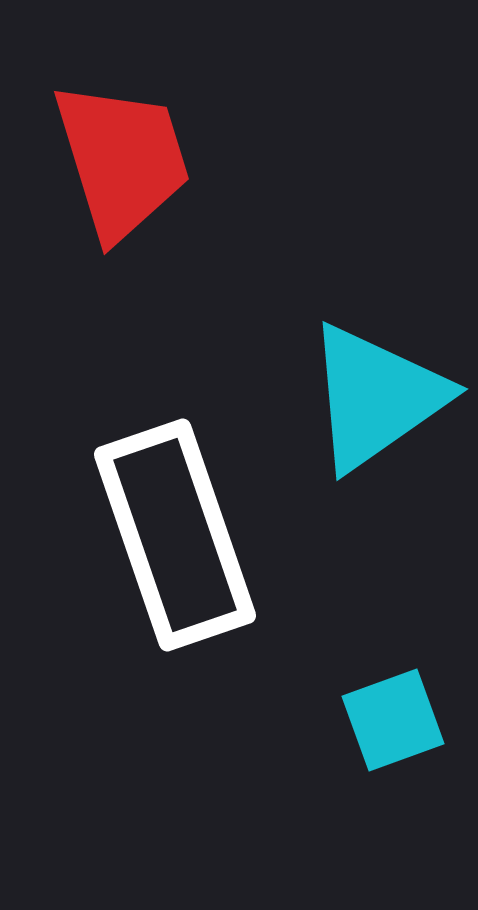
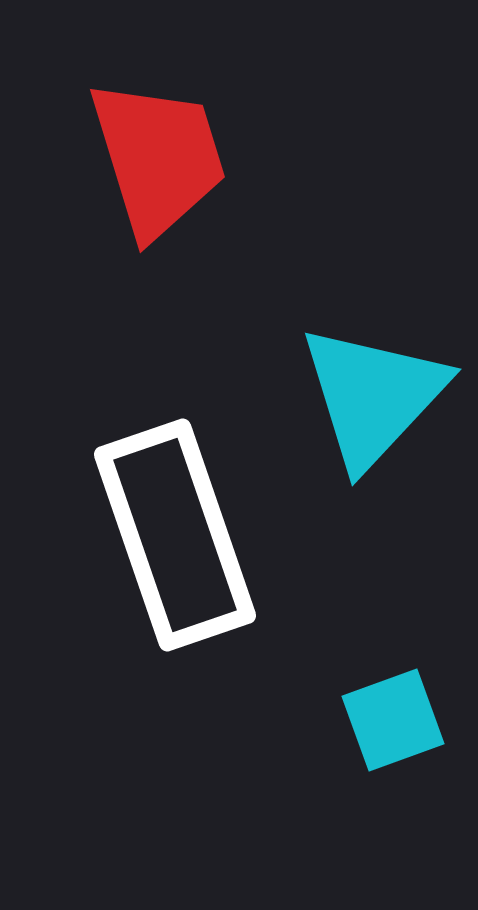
red trapezoid: moved 36 px right, 2 px up
cyan triangle: moved 3 px left, 1 px up; rotated 12 degrees counterclockwise
